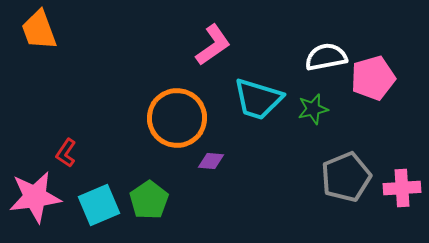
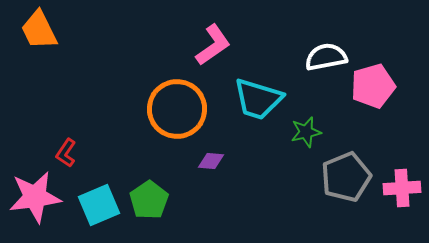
orange trapezoid: rotated 6 degrees counterclockwise
pink pentagon: moved 8 px down
green star: moved 7 px left, 23 px down
orange circle: moved 9 px up
